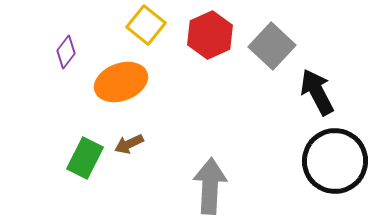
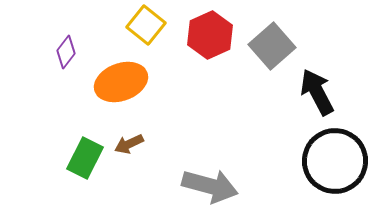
gray square: rotated 6 degrees clockwise
gray arrow: rotated 102 degrees clockwise
